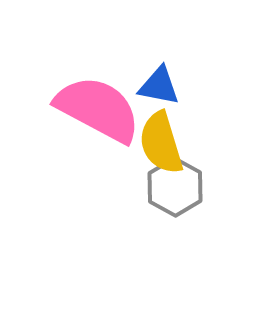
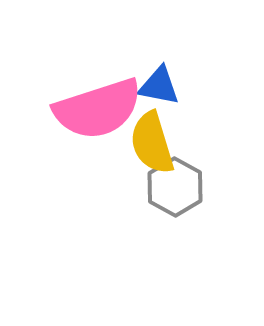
pink semicircle: rotated 134 degrees clockwise
yellow semicircle: moved 9 px left
